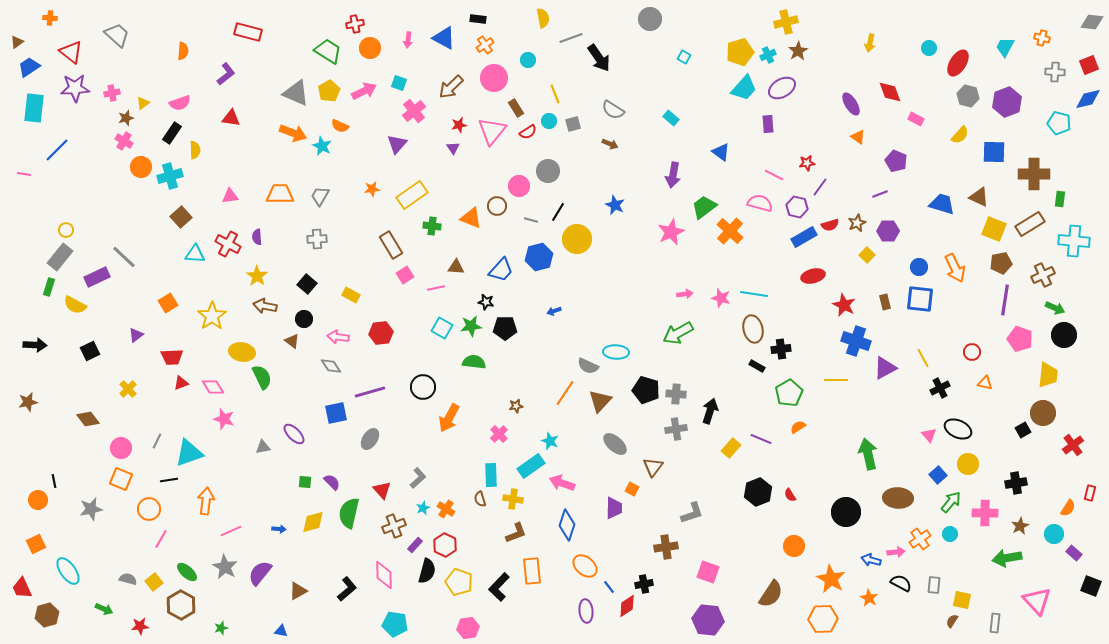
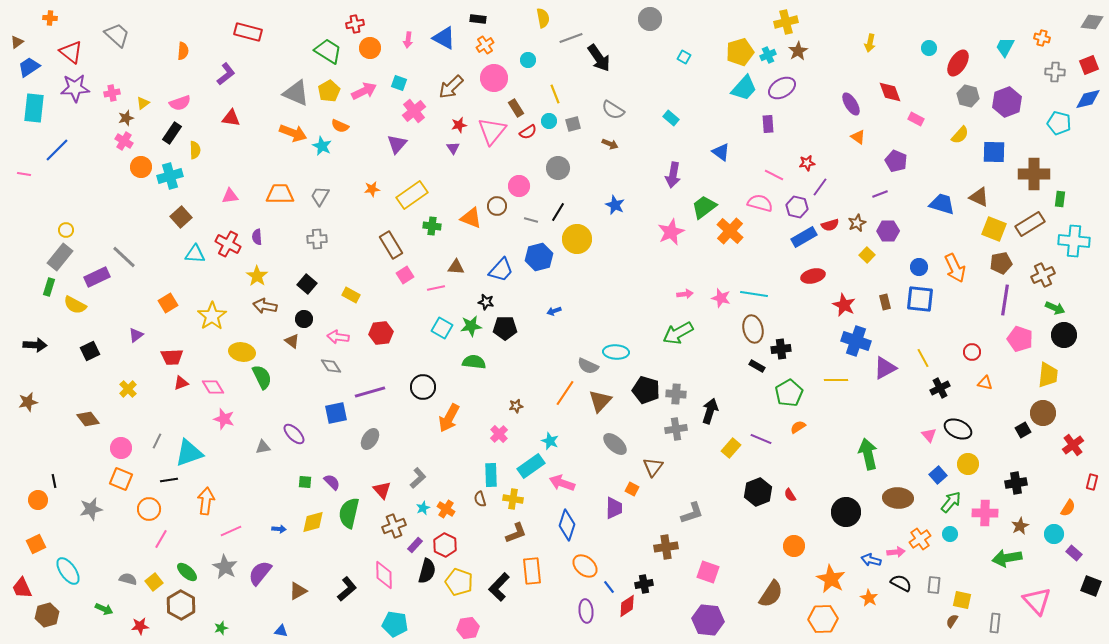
gray circle at (548, 171): moved 10 px right, 3 px up
red rectangle at (1090, 493): moved 2 px right, 11 px up
